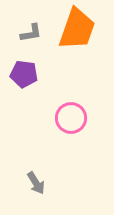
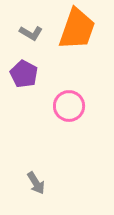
gray L-shape: rotated 40 degrees clockwise
purple pentagon: rotated 20 degrees clockwise
pink circle: moved 2 px left, 12 px up
